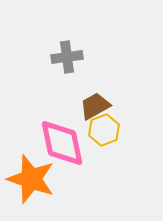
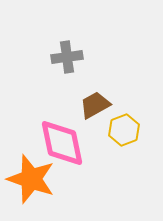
brown trapezoid: moved 1 px up
yellow hexagon: moved 20 px right
